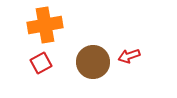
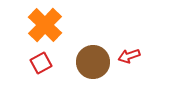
orange cross: rotated 36 degrees counterclockwise
